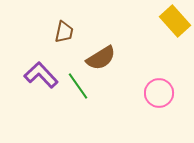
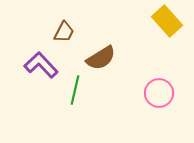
yellow rectangle: moved 8 px left
brown trapezoid: rotated 15 degrees clockwise
purple L-shape: moved 10 px up
green line: moved 3 px left, 4 px down; rotated 48 degrees clockwise
